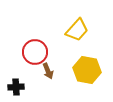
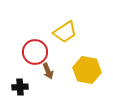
yellow trapezoid: moved 12 px left, 2 px down; rotated 15 degrees clockwise
black cross: moved 4 px right
